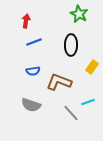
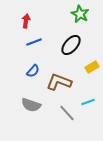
green star: moved 1 px right
black ellipse: rotated 40 degrees clockwise
yellow rectangle: rotated 24 degrees clockwise
blue semicircle: rotated 40 degrees counterclockwise
gray line: moved 4 px left
